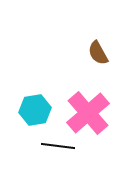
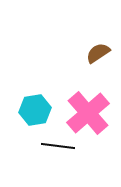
brown semicircle: rotated 85 degrees clockwise
